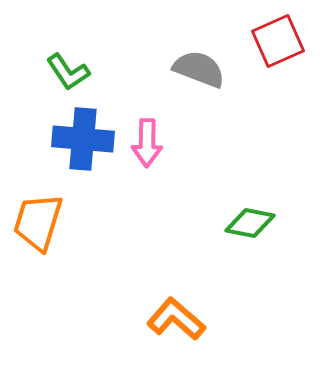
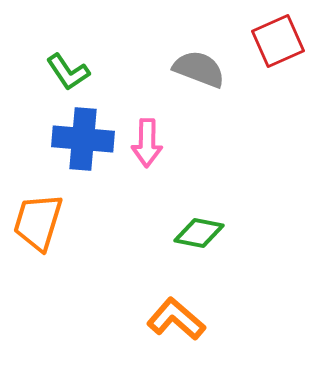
green diamond: moved 51 px left, 10 px down
